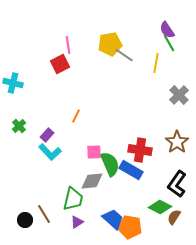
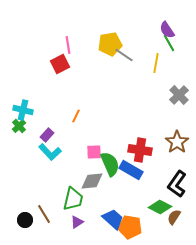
cyan cross: moved 10 px right, 27 px down
